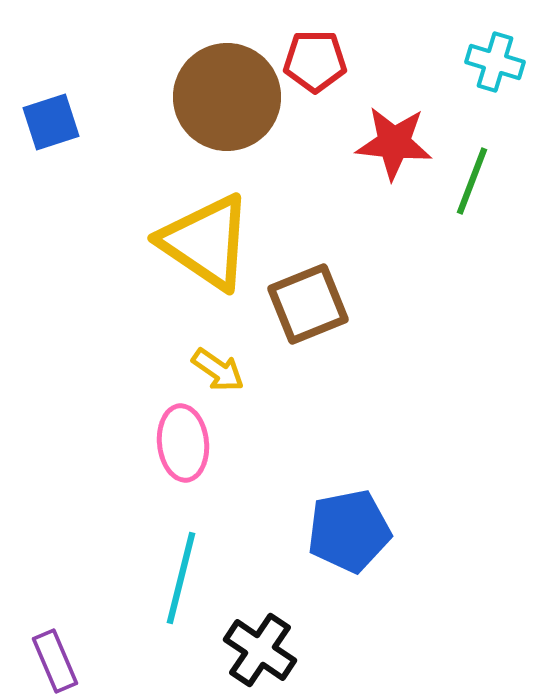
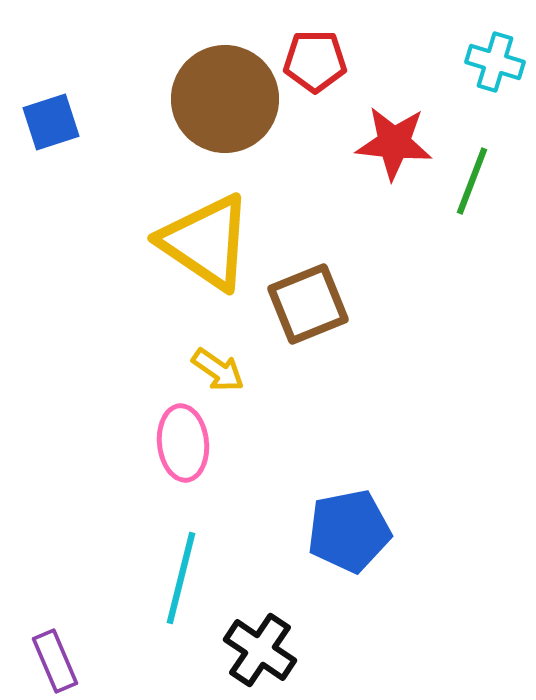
brown circle: moved 2 px left, 2 px down
